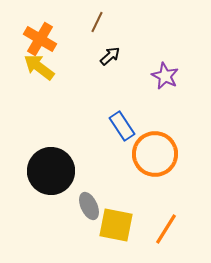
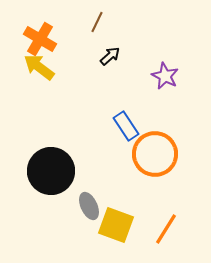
blue rectangle: moved 4 px right
yellow square: rotated 9 degrees clockwise
